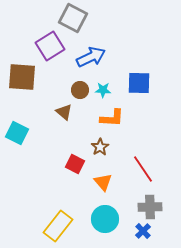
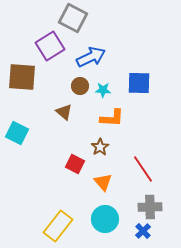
brown circle: moved 4 px up
